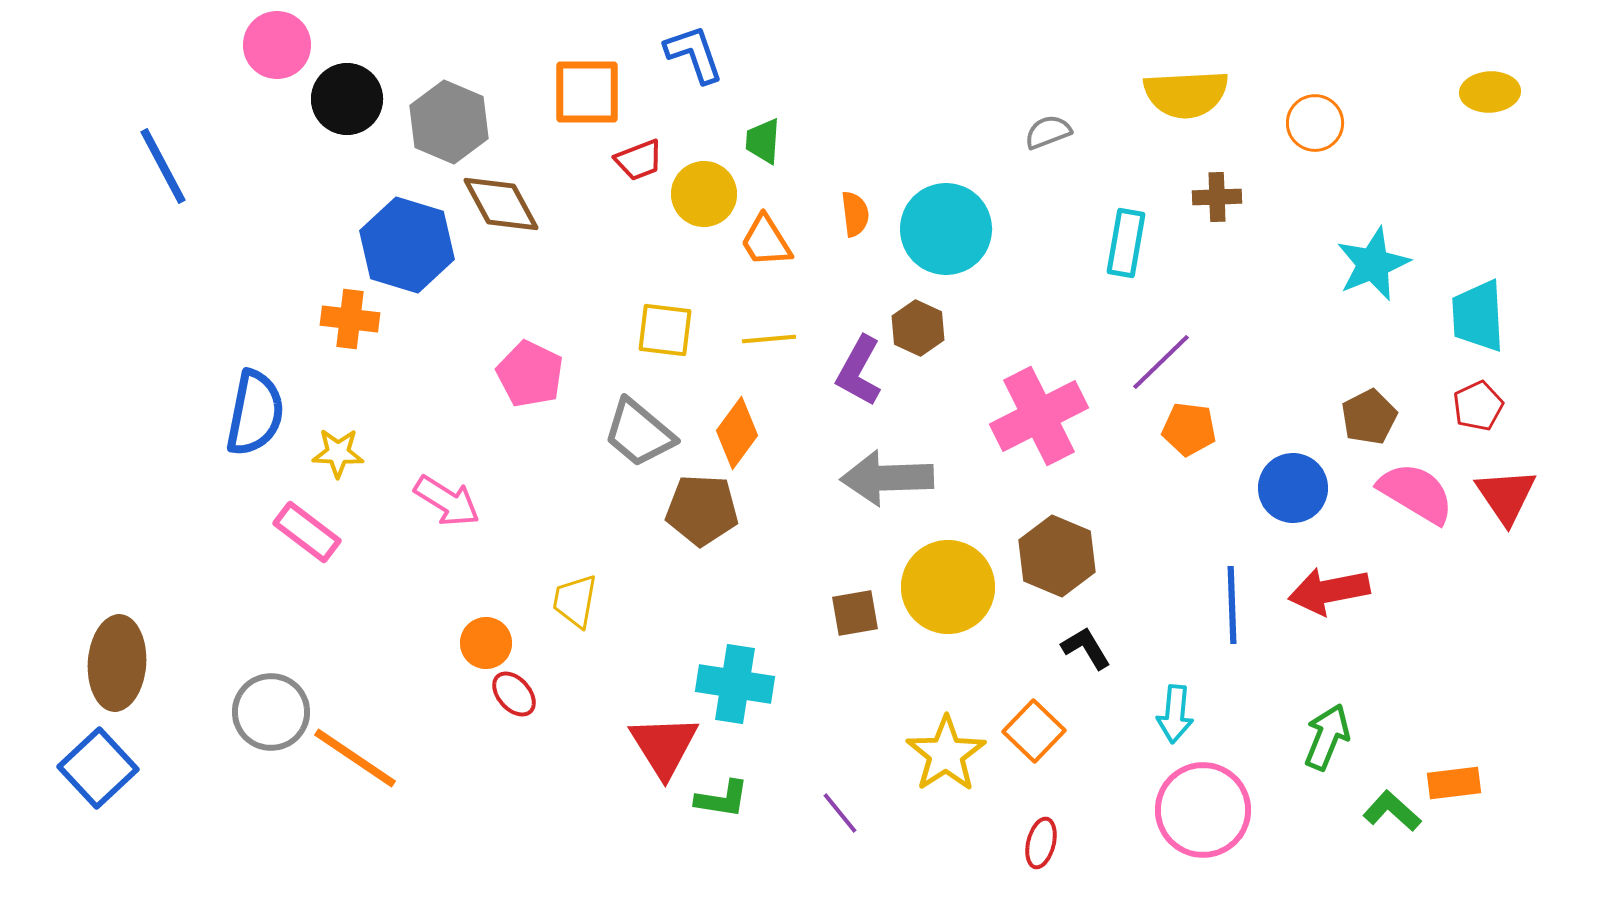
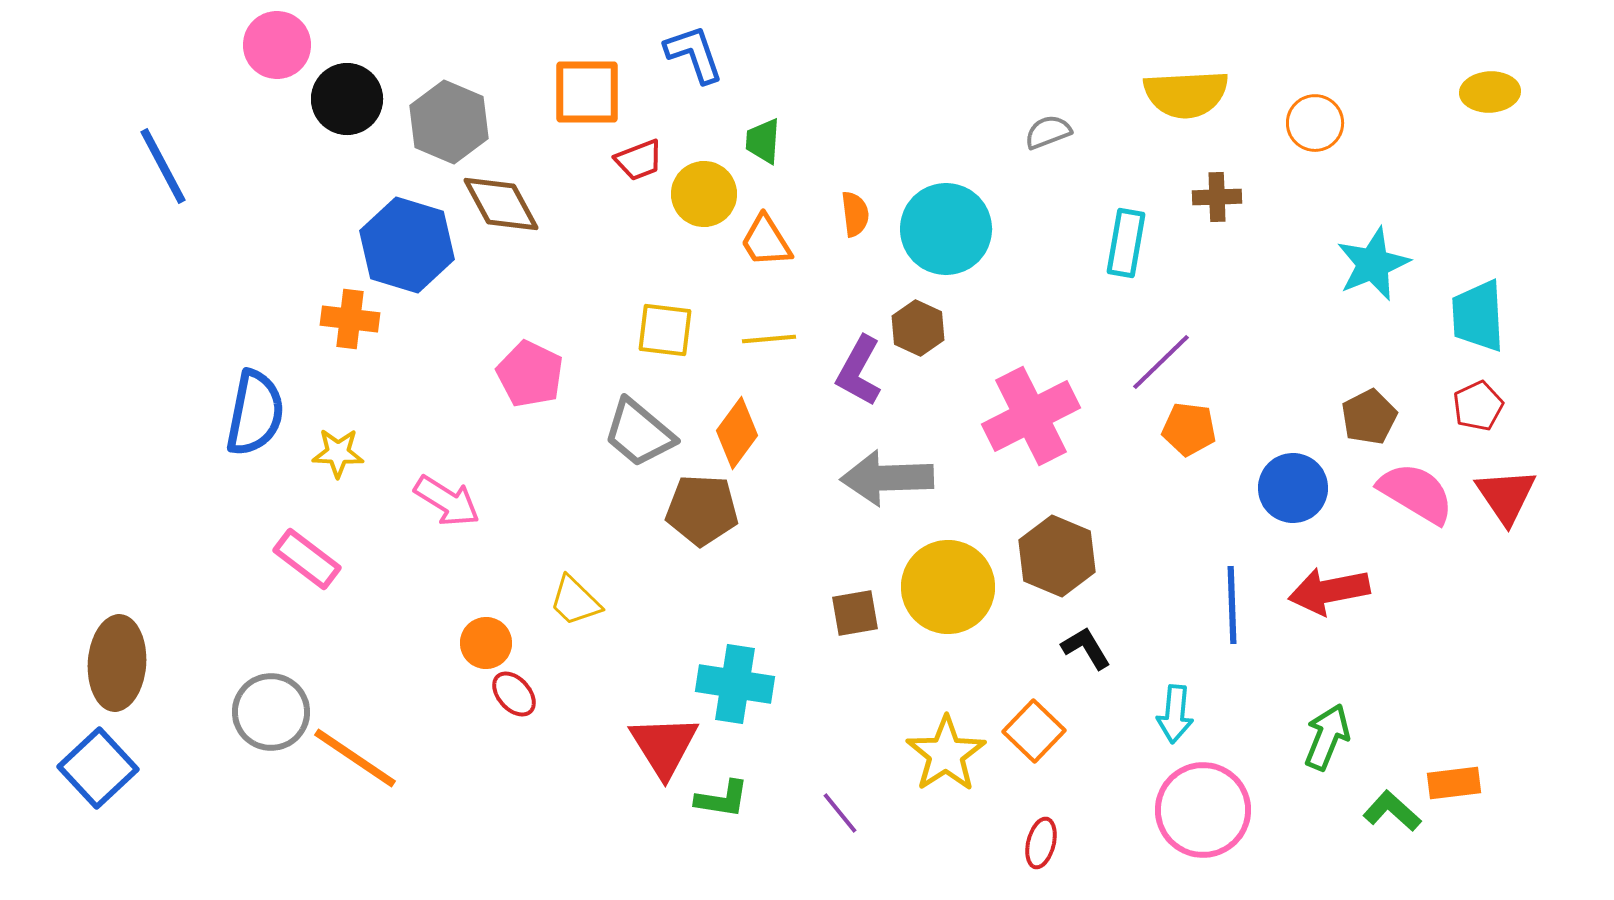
pink cross at (1039, 416): moved 8 px left
pink rectangle at (307, 532): moved 27 px down
yellow trapezoid at (575, 601): rotated 56 degrees counterclockwise
